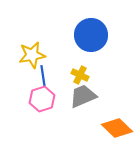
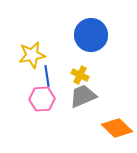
blue line: moved 4 px right
pink hexagon: rotated 15 degrees clockwise
